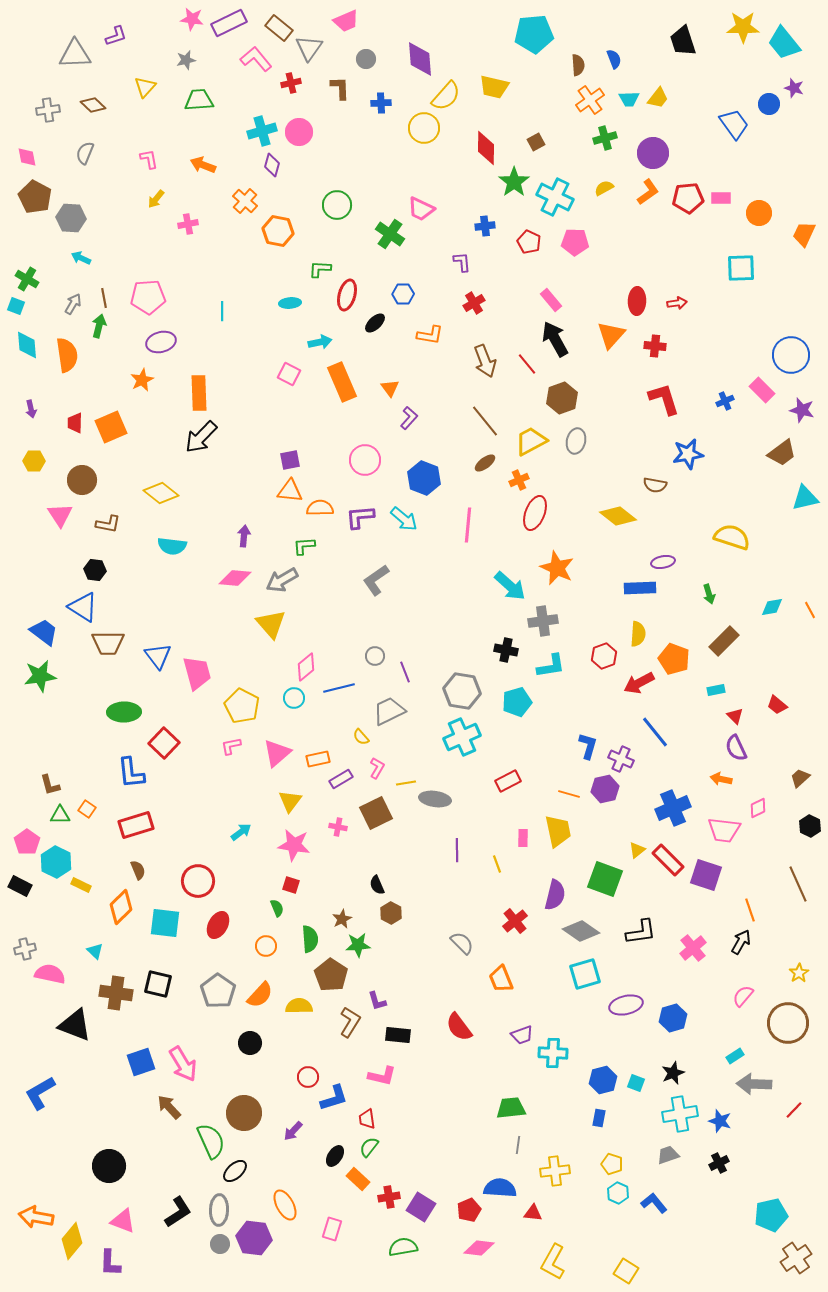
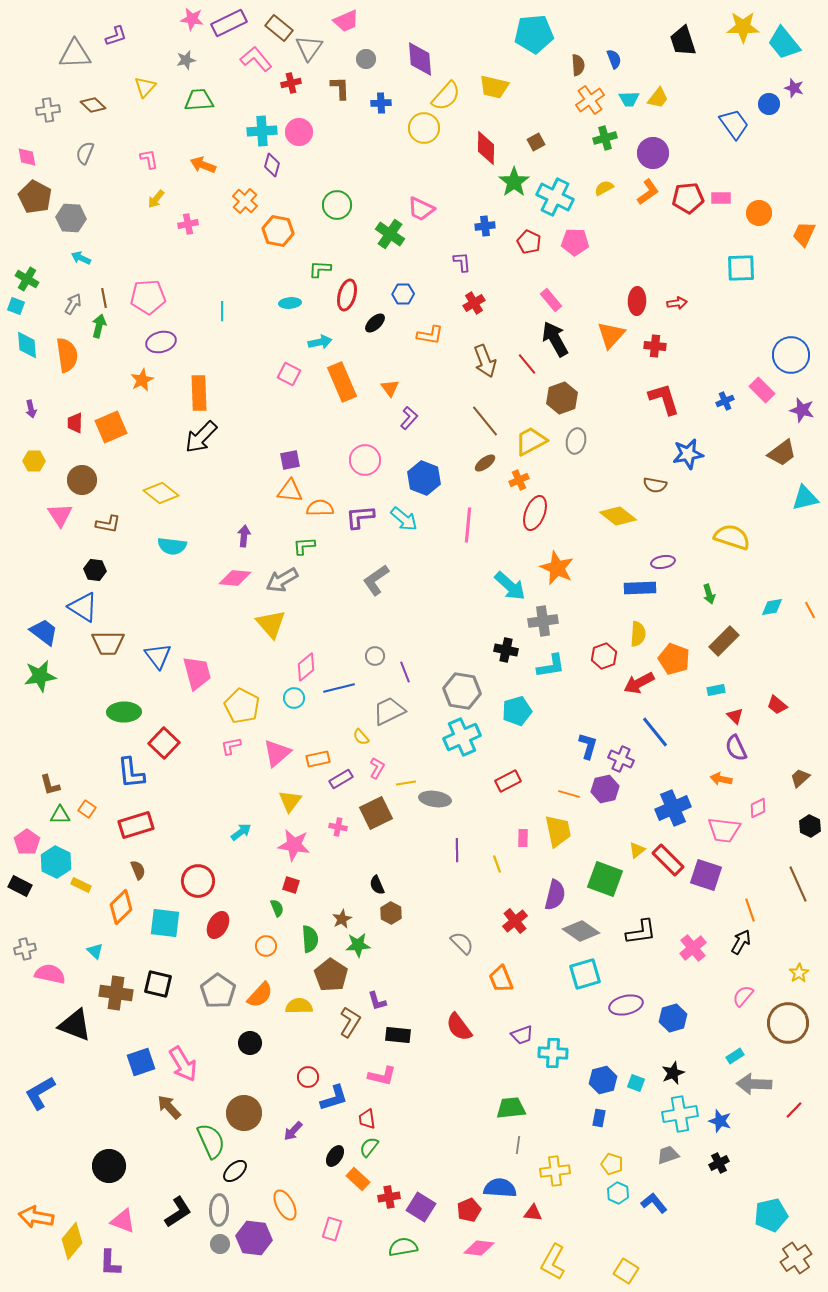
cyan cross at (262, 131): rotated 12 degrees clockwise
cyan pentagon at (517, 702): moved 9 px down
